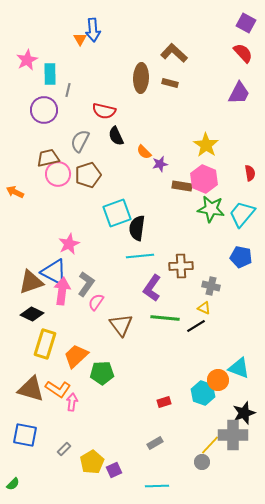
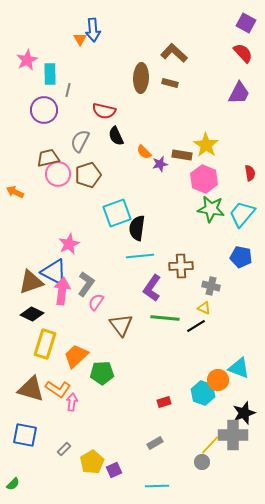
brown rectangle at (182, 186): moved 31 px up
